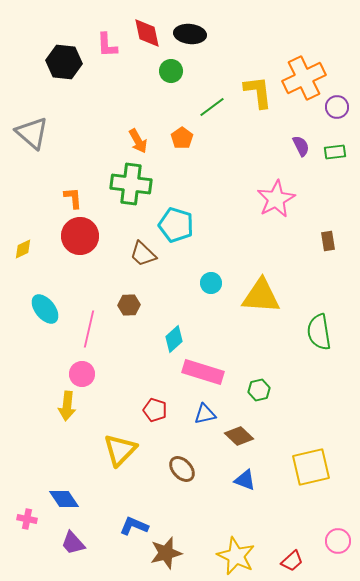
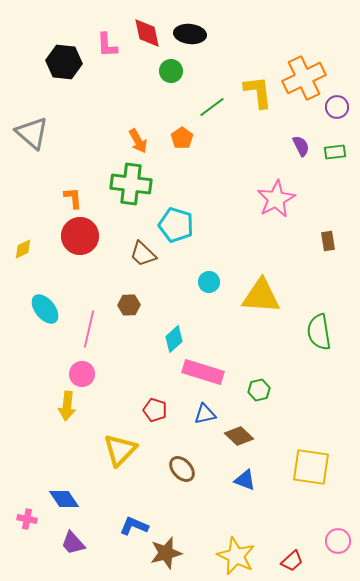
cyan circle at (211, 283): moved 2 px left, 1 px up
yellow square at (311, 467): rotated 21 degrees clockwise
